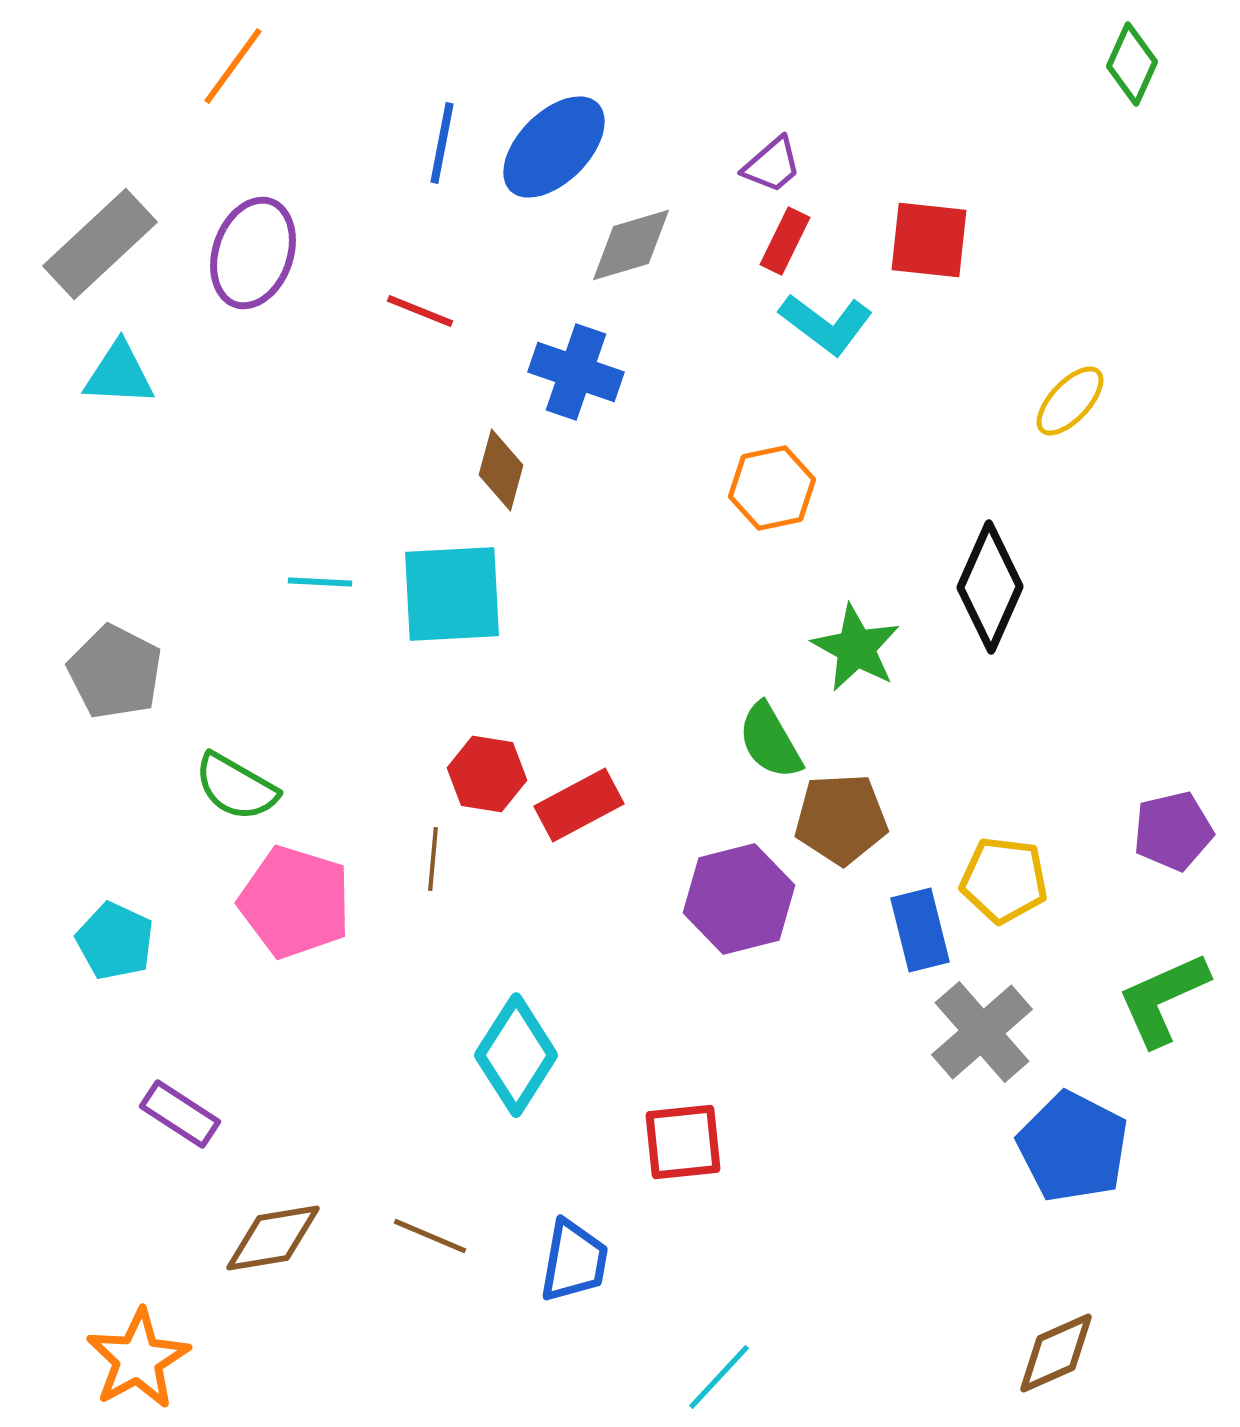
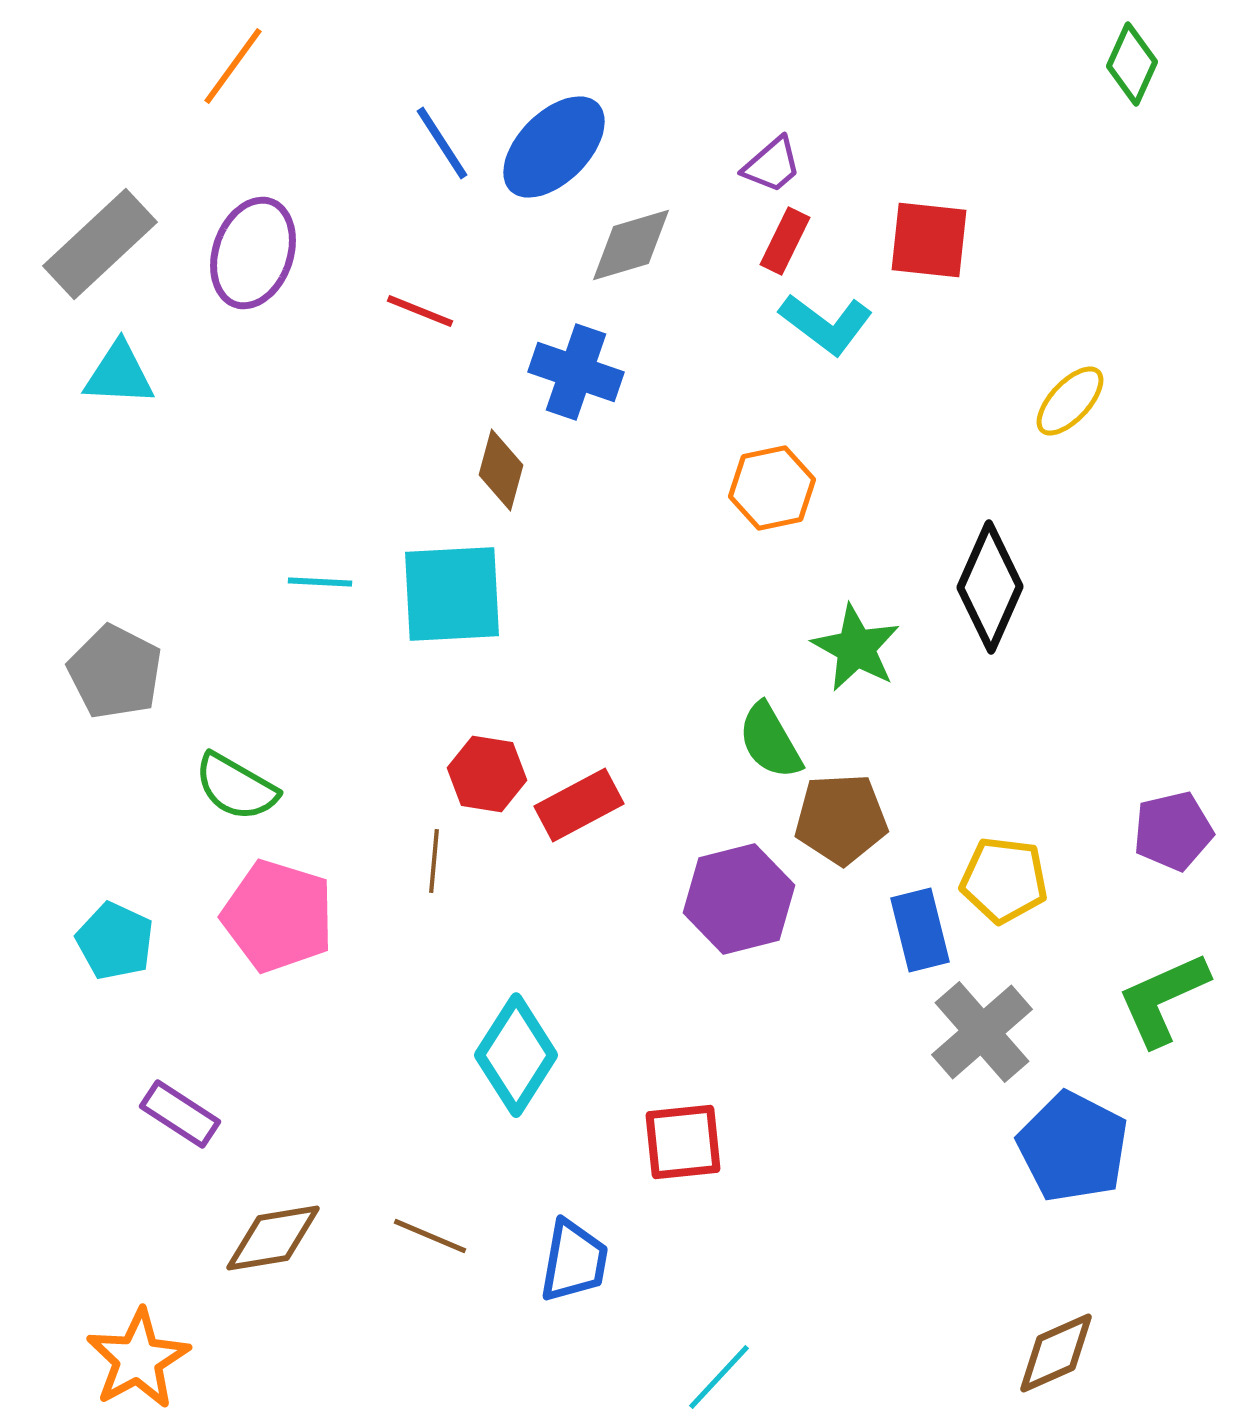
blue line at (442, 143): rotated 44 degrees counterclockwise
brown line at (433, 859): moved 1 px right, 2 px down
pink pentagon at (295, 902): moved 17 px left, 14 px down
